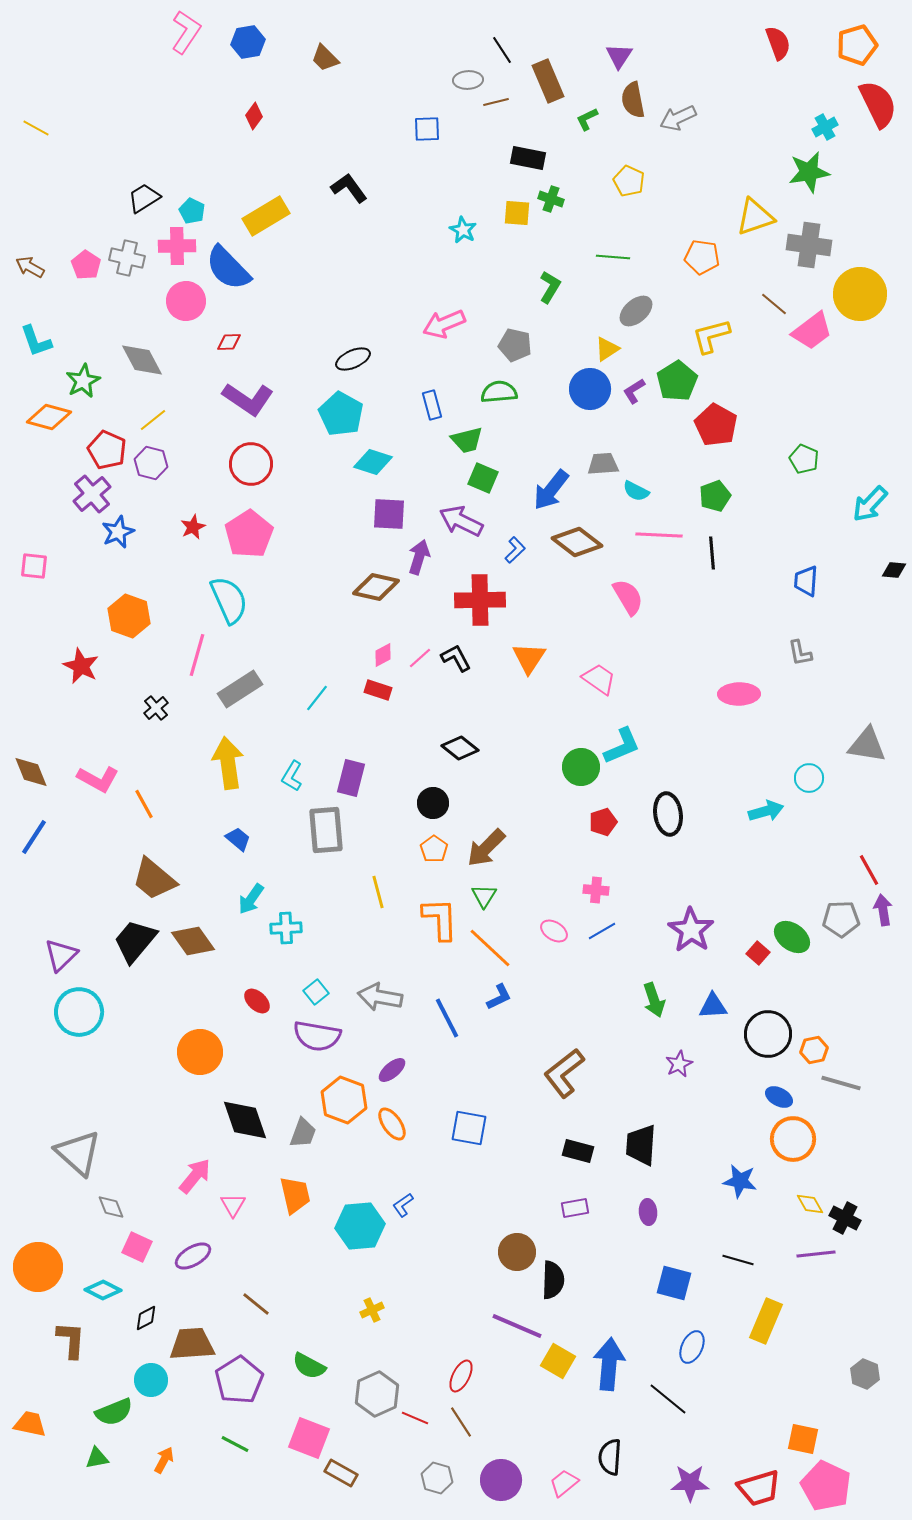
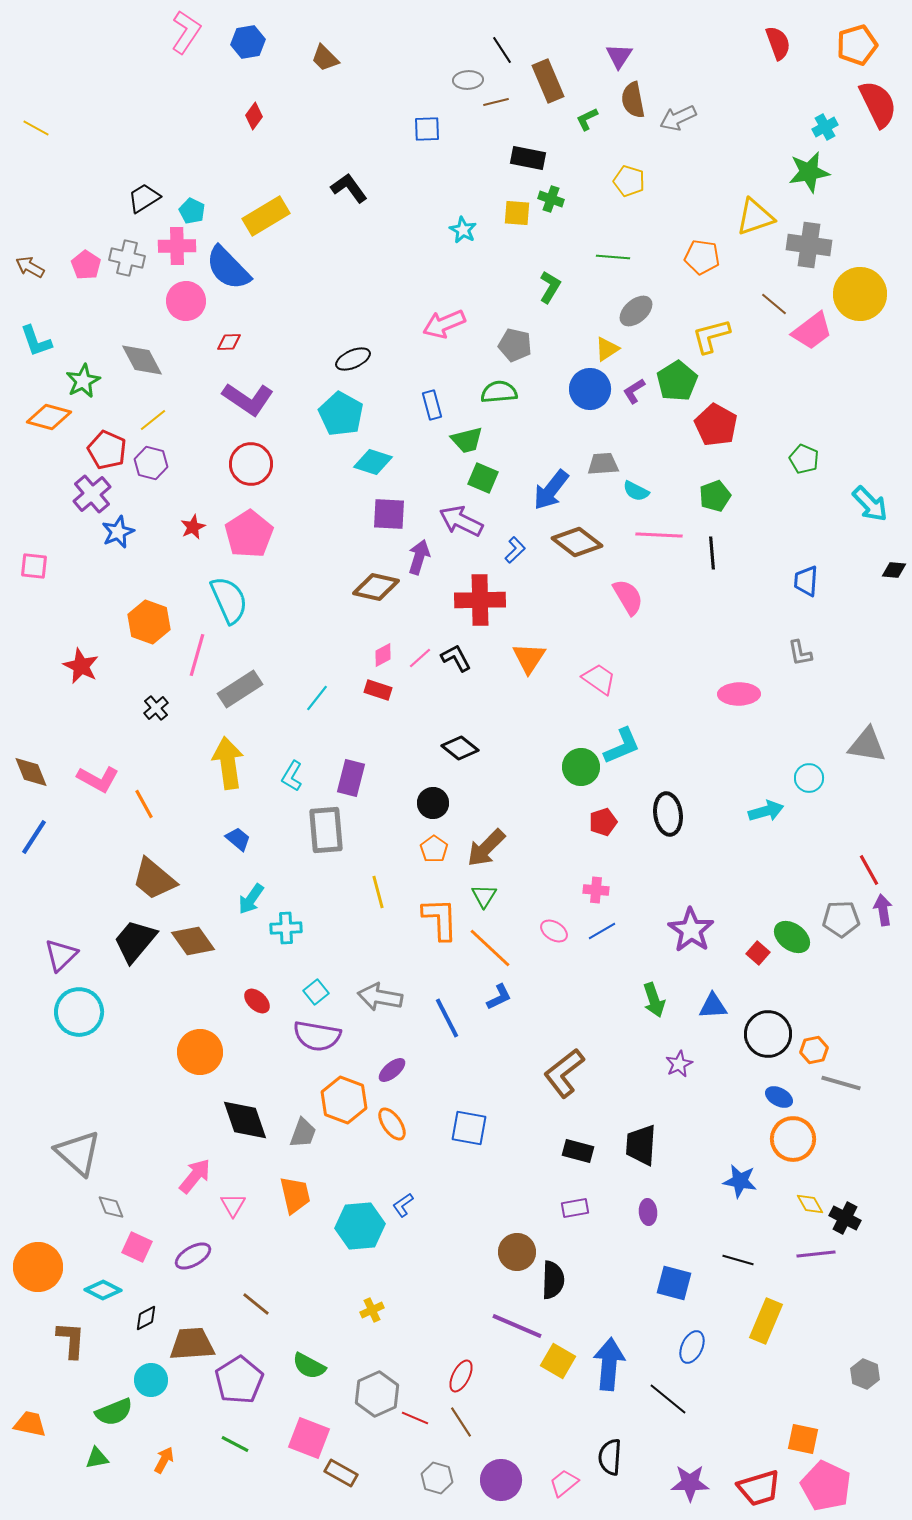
yellow pentagon at (629, 181): rotated 8 degrees counterclockwise
cyan arrow at (870, 504): rotated 87 degrees counterclockwise
orange hexagon at (129, 616): moved 20 px right, 6 px down
